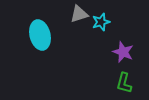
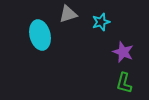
gray triangle: moved 11 px left
